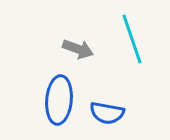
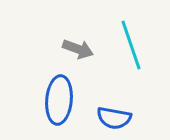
cyan line: moved 1 px left, 6 px down
blue semicircle: moved 7 px right, 5 px down
